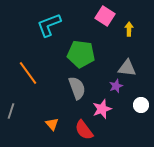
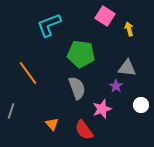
yellow arrow: rotated 16 degrees counterclockwise
purple star: rotated 16 degrees counterclockwise
